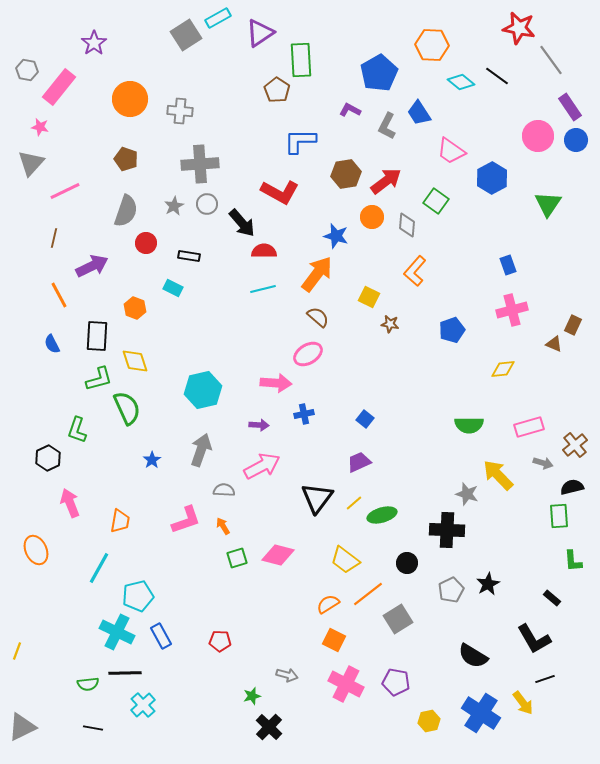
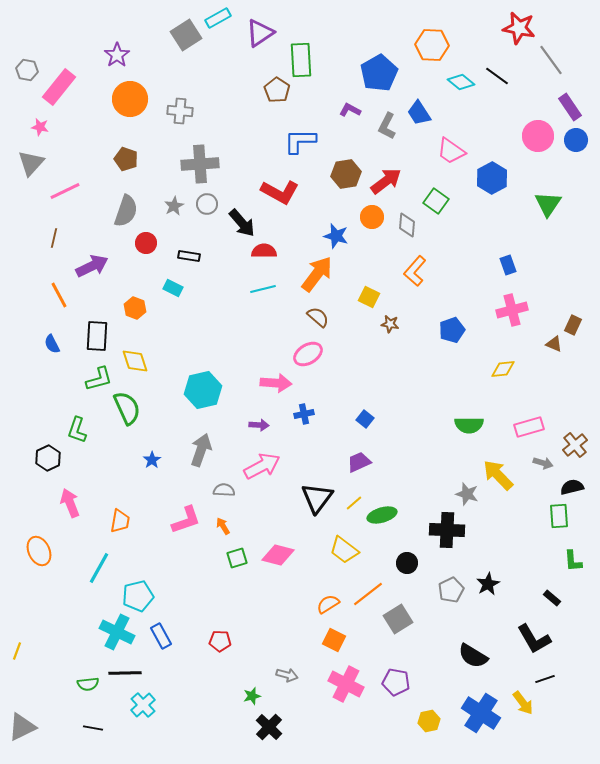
purple star at (94, 43): moved 23 px right, 12 px down
orange ellipse at (36, 550): moved 3 px right, 1 px down
yellow trapezoid at (345, 560): moved 1 px left, 10 px up
